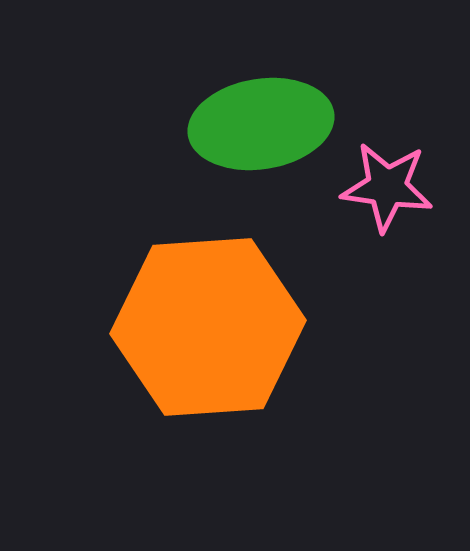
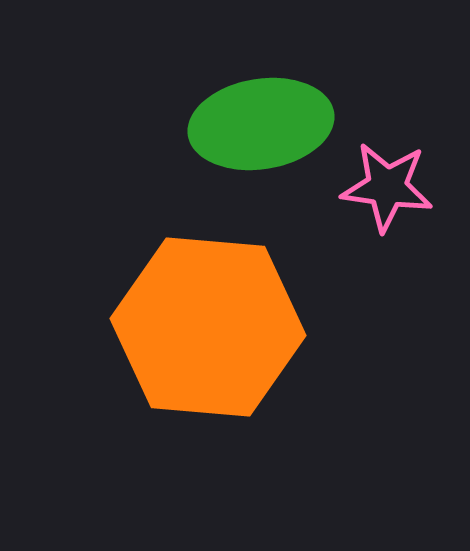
orange hexagon: rotated 9 degrees clockwise
